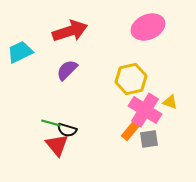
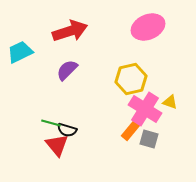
pink cross: moved 1 px up
gray square: rotated 24 degrees clockwise
